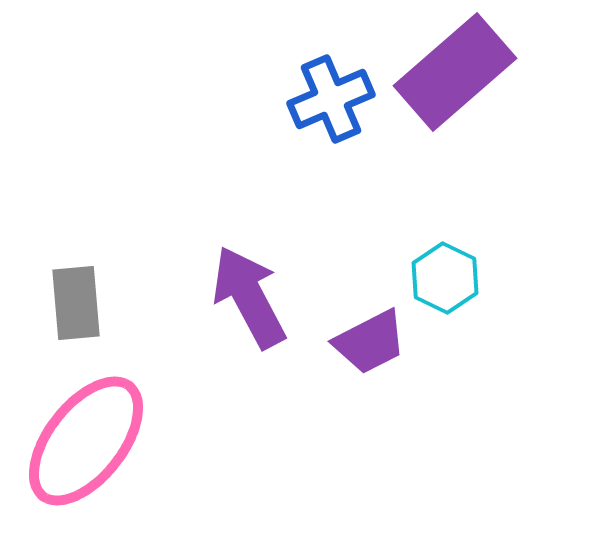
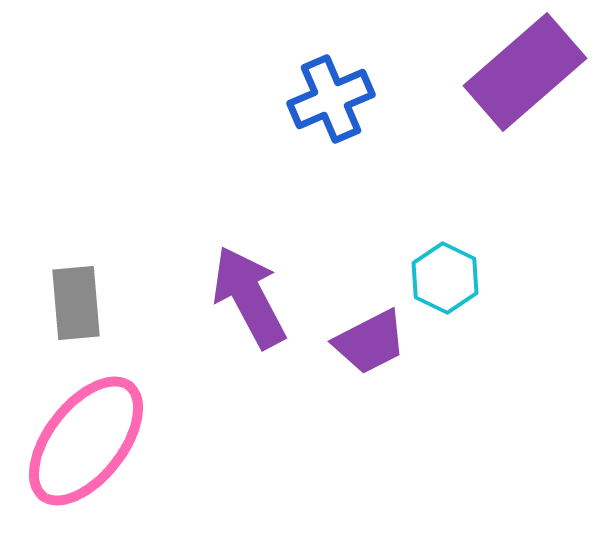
purple rectangle: moved 70 px right
